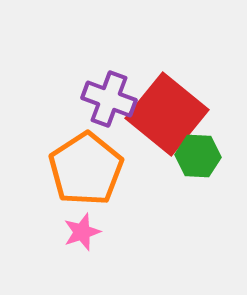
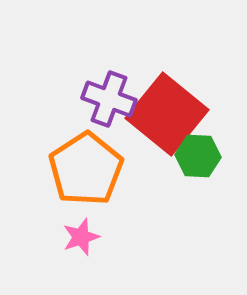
pink star: moved 1 px left, 5 px down
